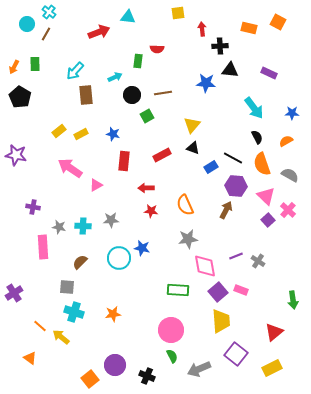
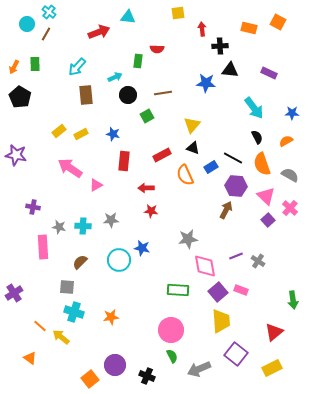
cyan arrow at (75, 71): moved 2 px right, 4 px up
black circle at (132, 95): moved 4 px left
orange semicircle at (185, 205): moved 30 px up
pink cross at (288, 210): moved 2 px right, 2 px up
cyan circle at (119, 258): moved 2 px down
orange star at (113, 314): moved 2 px left, 3 px down
